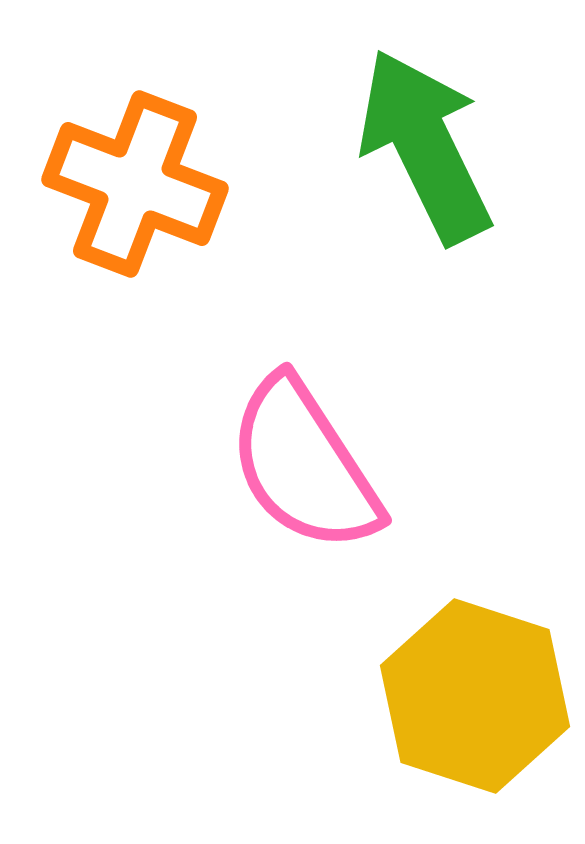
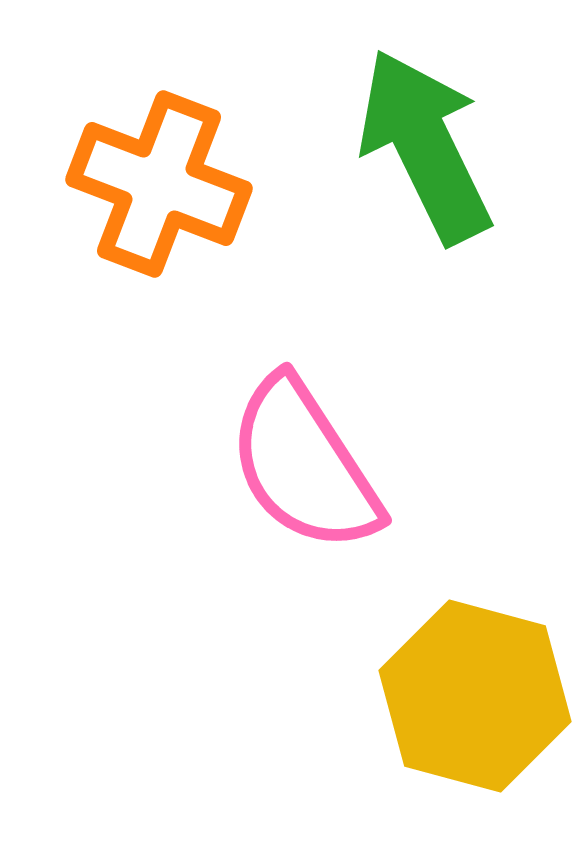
orange cross: moved 24 px right
yellow hexagon: rotated 3 degrees counterclockwise
